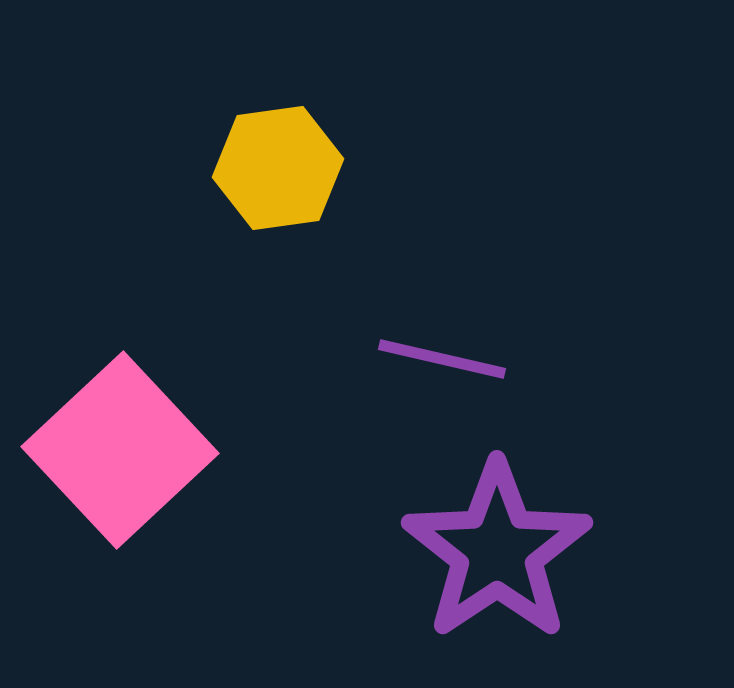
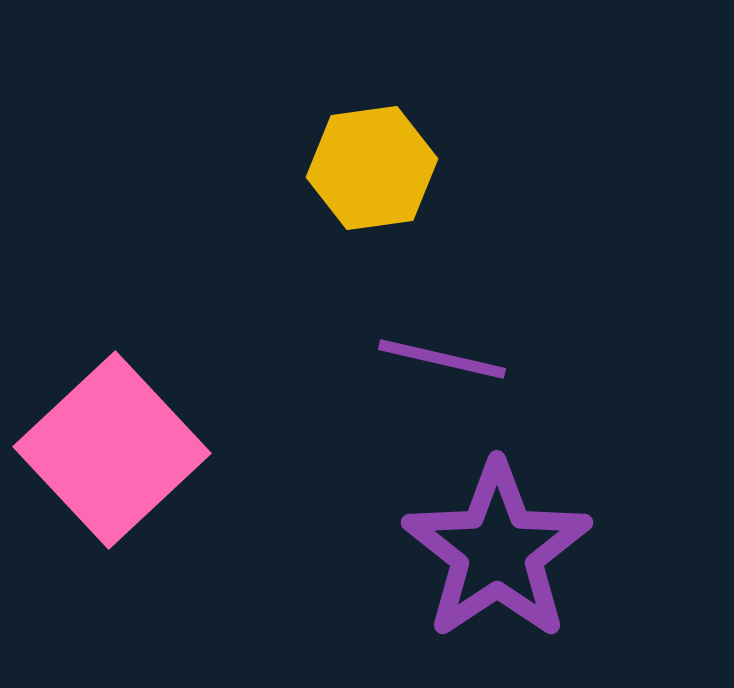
yellow hexagon: moved 94 px right
pink square: moved 8 px left
